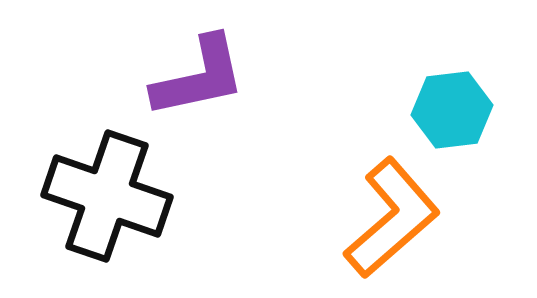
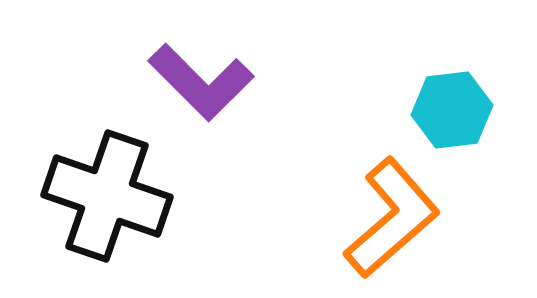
purple L-shape: moved 2 px right, 5 px down; rotated 57 degrees clockwise
